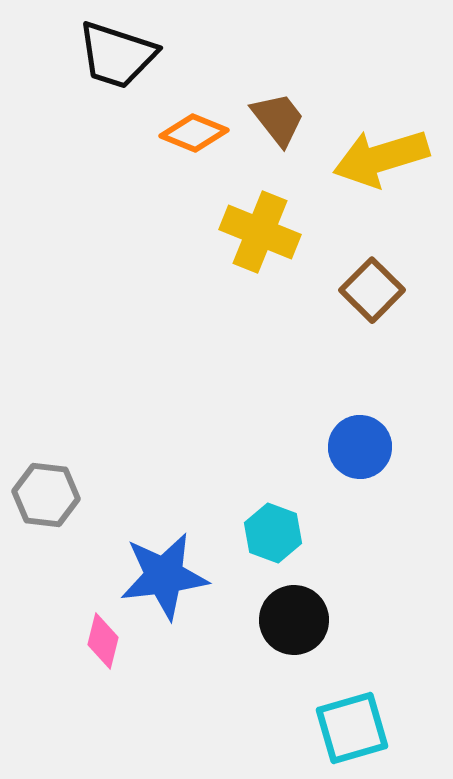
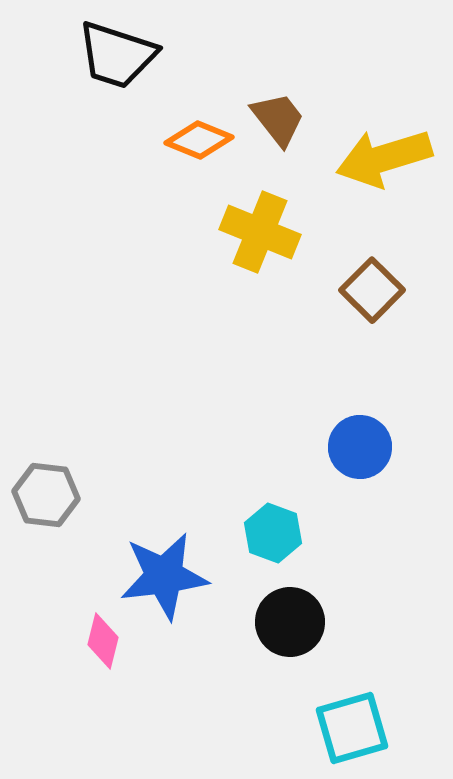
orange diamond: moved 5 px right, 7 px down
yellow arrow: moved 3 px right
black circle: moved 4 px left, 2 px down
